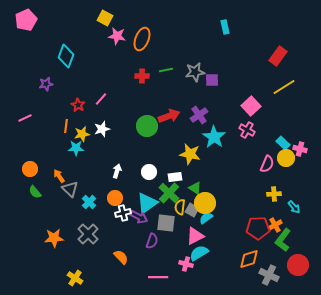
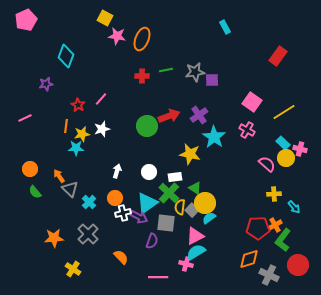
cyan rectangle at (225, 27): rotated 16 degrees counterclockwise
yellow line at (284, 87): moved 25 px down
pink square at (251, 106): moved 1 px right, 4 px up; rotated 12 degrees counterclockwise
pink semicircle at (267, 164): rotated 72 degrees counterclockwise
gray square at (192, 210): rotated 16 degrees clockwise
cyan semicircle at (206, 218): moved 3 px right
cyan semicircle at (199, 253): moved 3 px left, 1 px up
yellow cross at (75, 278): moved 2 px left, 9 px up
